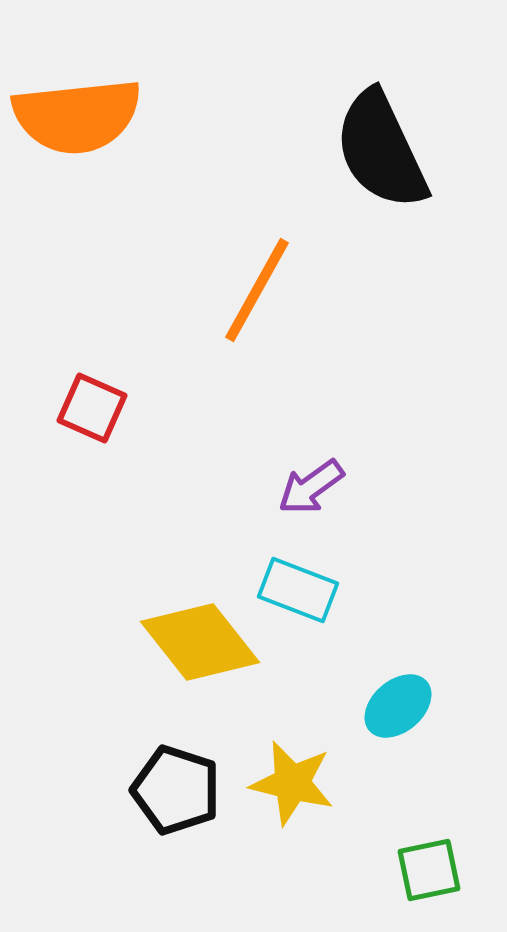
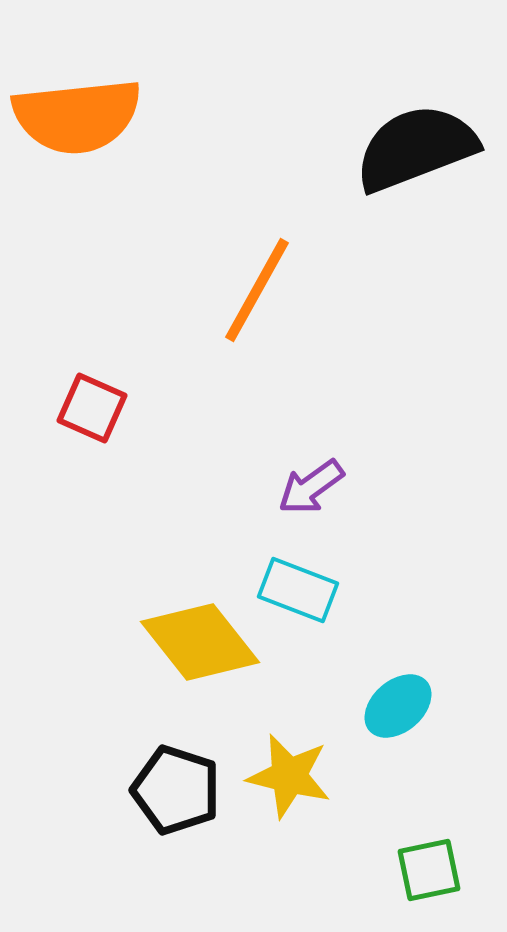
black semicircle: moved 35 px right, 2 px up; rotated 94 degrees clockwise
yellow star: moved 3 px left, 7 px up
